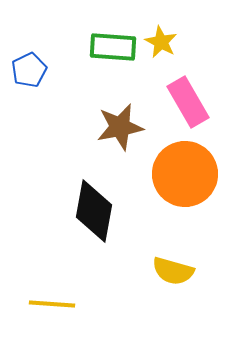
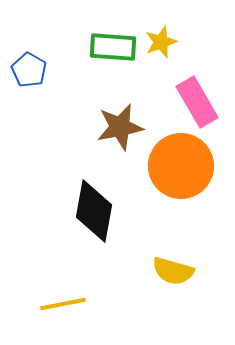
yellow star: rotated 24 degrees clockwise
blue pentagon: rotated 16 degrees counterclockwise
pink rectangle: moved 9 px right
orange circle: moved 4 px left, 8 px up
yellow line: moved 11 px right; rotated 15 degrees counterclockwise
